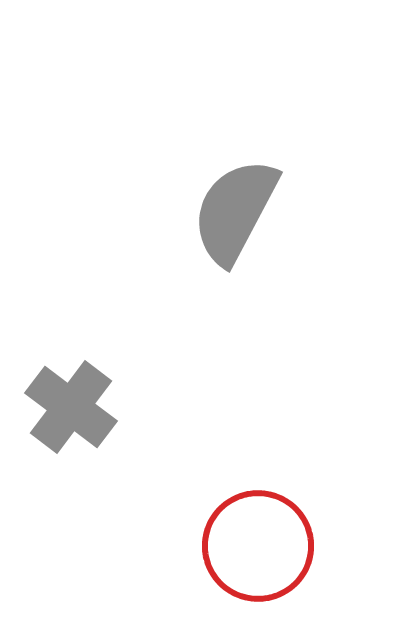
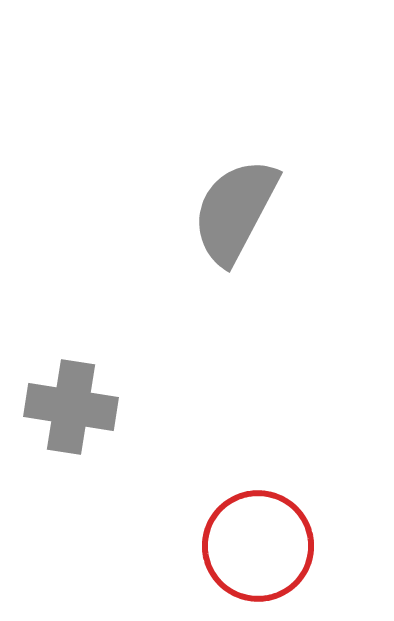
gray cross: rotated 28 degrees counterclockwise
